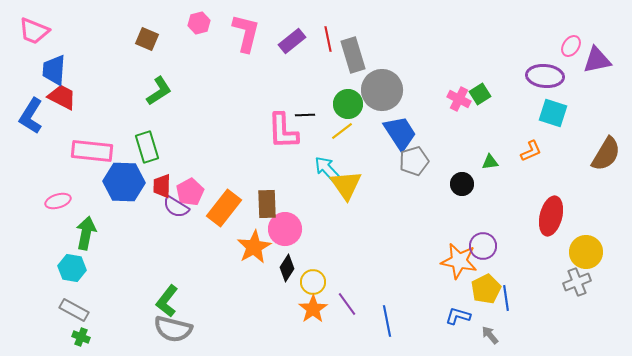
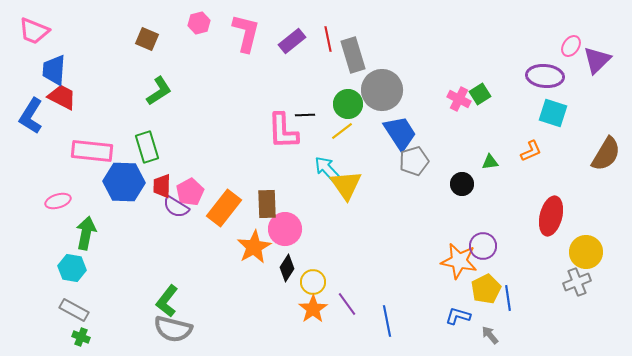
purple triangle at (597, 60): rotated 32 degrees counterclockwise
blue line at (506, 298): moved 2 px right
